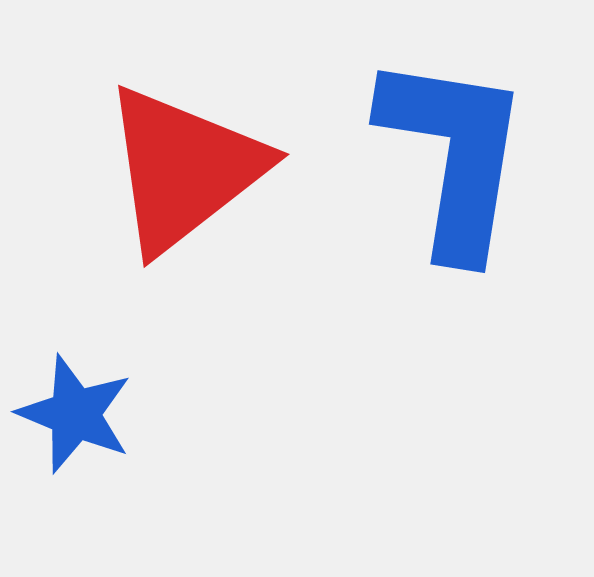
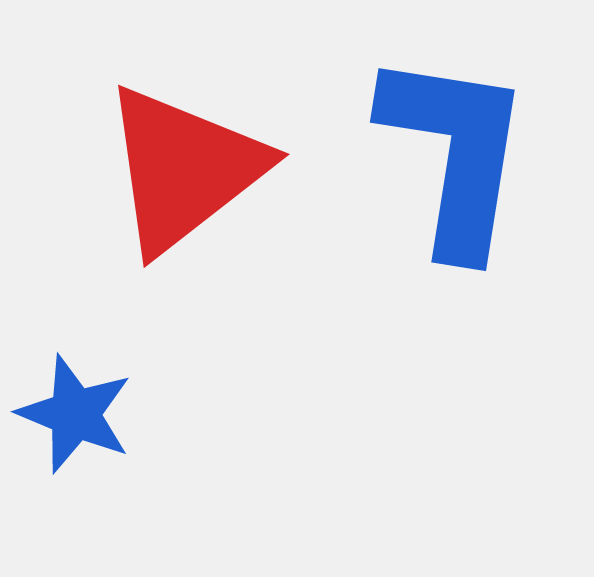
blue L-shape: moved 1 px right, 2 px up
